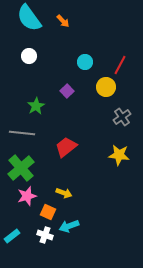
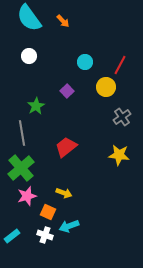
gray line: rotated 75 degrees clockwise
